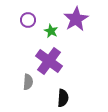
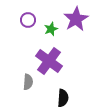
green star: moved 2 px up; rotated 24 degrees clockwise
